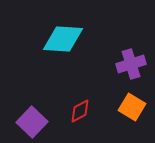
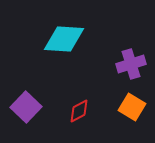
cyan diamond: moved 1 px right
red diamond: moved 1 px left
purple square: moved 6 px left, 15 px up
